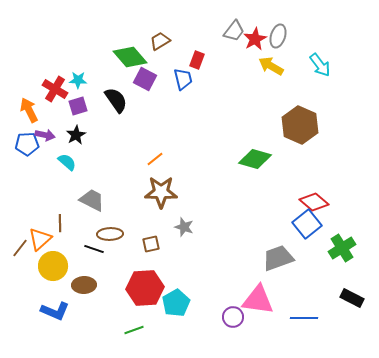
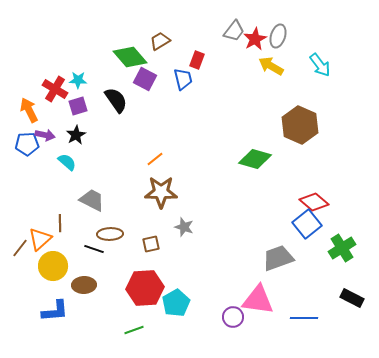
blue L-shape at (55, 311): rotated 28 degrees counterclockwise
